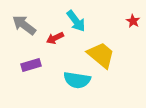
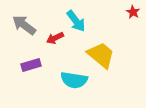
red star: moved 9 px up
cyan semicircle: moved 3 px left
